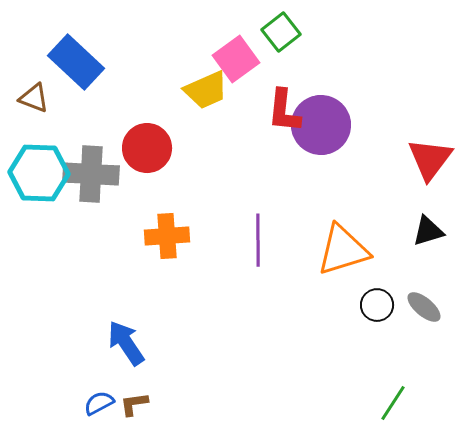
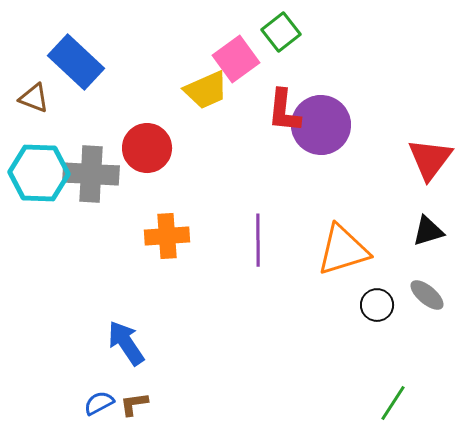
gray ellipse: moved 3 px right, 12 px up
